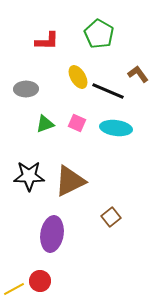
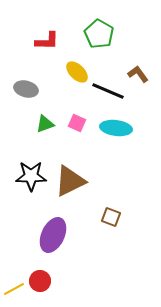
yellow ellipse: moved 1 px left, 5 px up; rotated 15 degrees counterclockwise
gray ellipse: rotated 15 degrees clockwise
black star: moved 2 px right
brown square: rotated 30 degrees counterclockwise
purple ellipse: moved 1 px right, 1 px down; rotated 16 degrees clockwise
